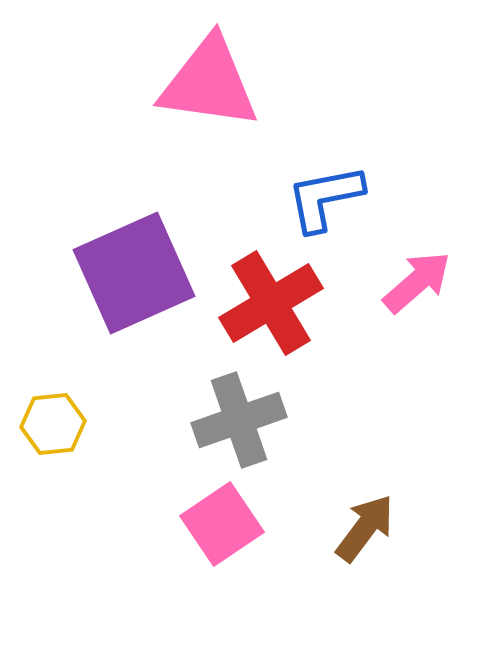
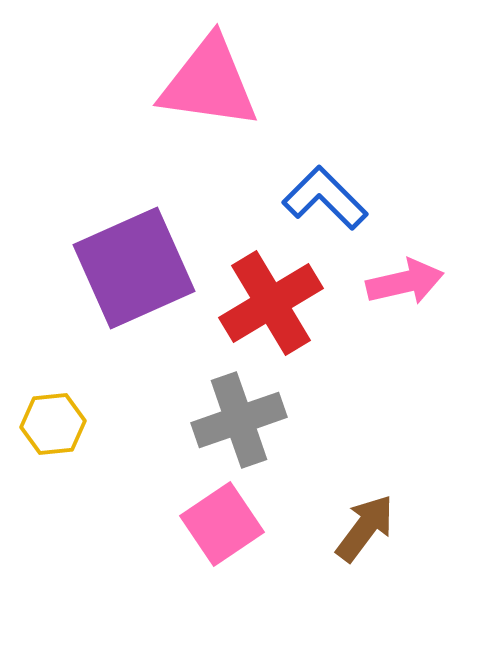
blue L-shape: rotated 56 degrees clockwise
purple square: moved 5 px up
pink arrow: moved 12 px left; rotated 28 degrees clockwise
